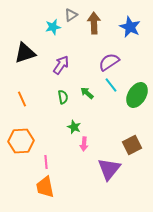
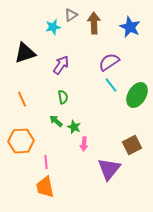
green arrow: moved 31 px left, 28 px down
